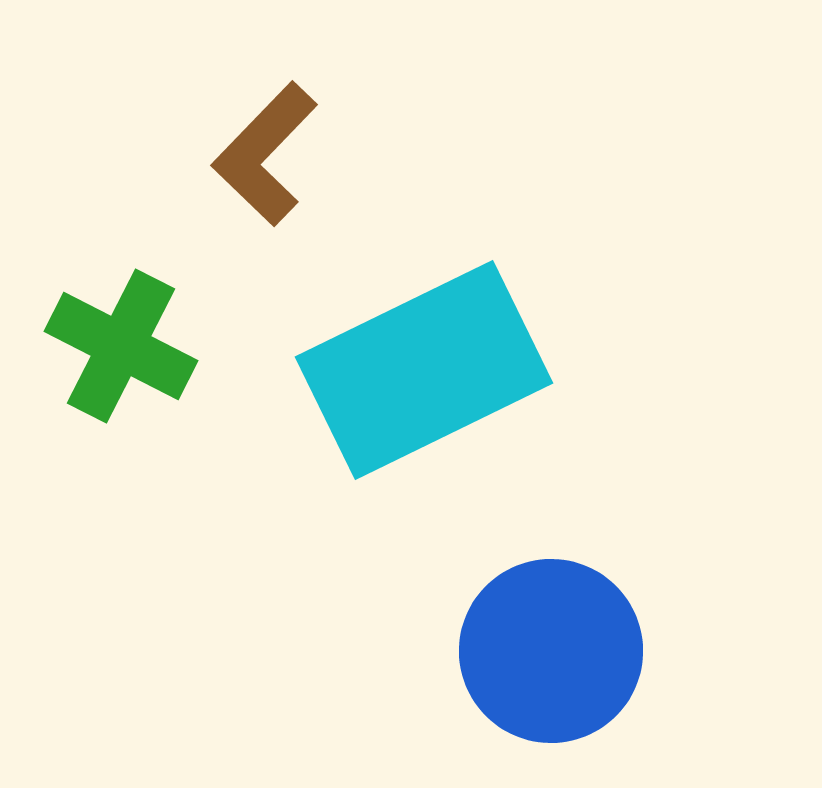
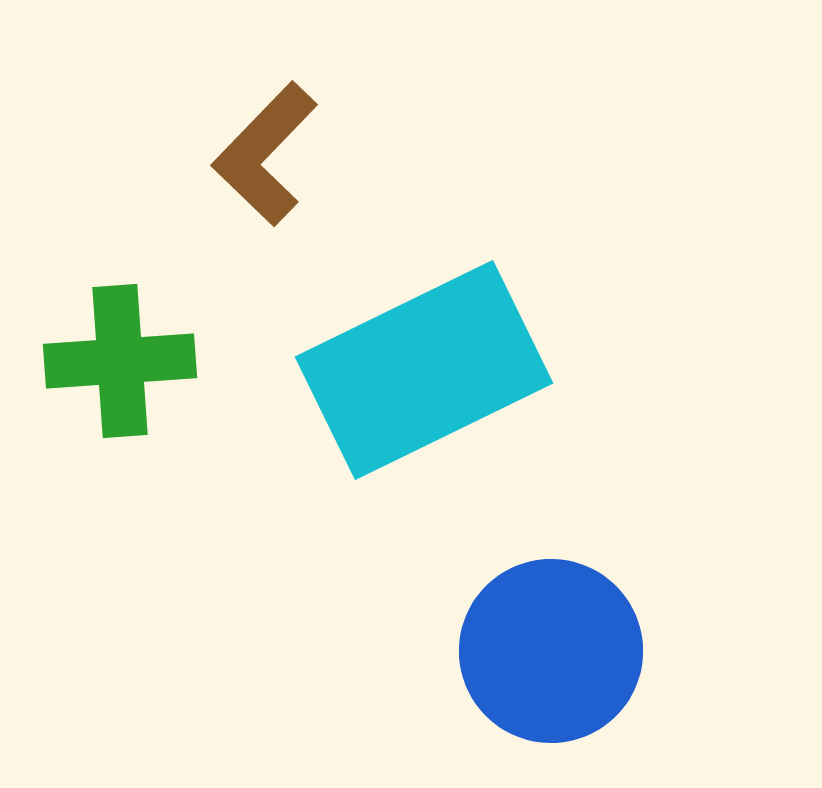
green cross: moved 1 px left, 15 px down; rotated 31 degrees counterclockwise
